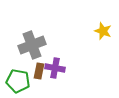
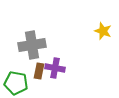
gray cross: rotated 12 degrees clockwise
green pentagon: moved 2 px left, 2 px down
